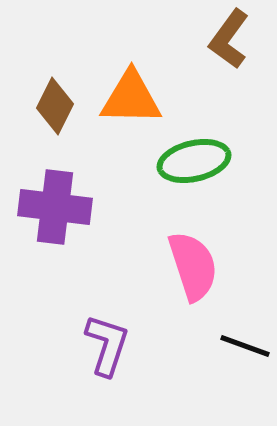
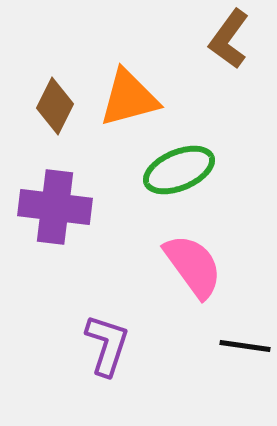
orange triangle: moved 2 px left; rotated 16 degrees counterclockwise
green ellipse: moved 15 px left, 9 px down; rotated 10 degrees counterclockwise
pink semicircle: rotated 18 degrees counterclockwise
black line: rotated 12 degrees counterclockwise
